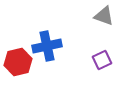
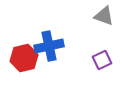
blue cross: moved 2 px right
red hexagon: moved 6 px right, 4 px up
